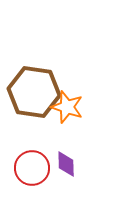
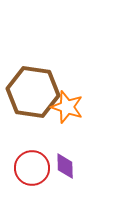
brown hexagon: moved 1 px left
purple diamond: moved 1 px left, 2 px down
